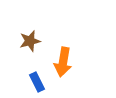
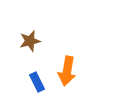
orange arrow: moved 4 px right, 9 px down
